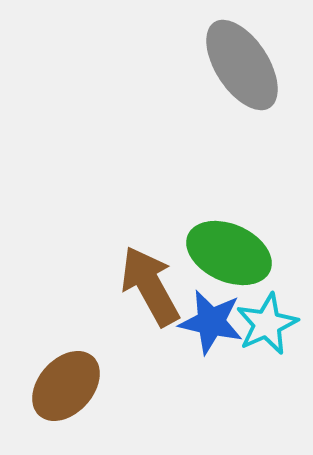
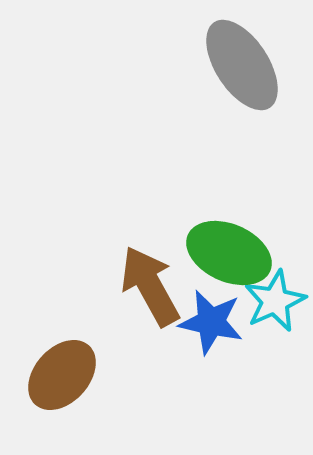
cyan star: moved 8 px right, 23 px up
brown ellipse: moved 4 px left, 11 px up
